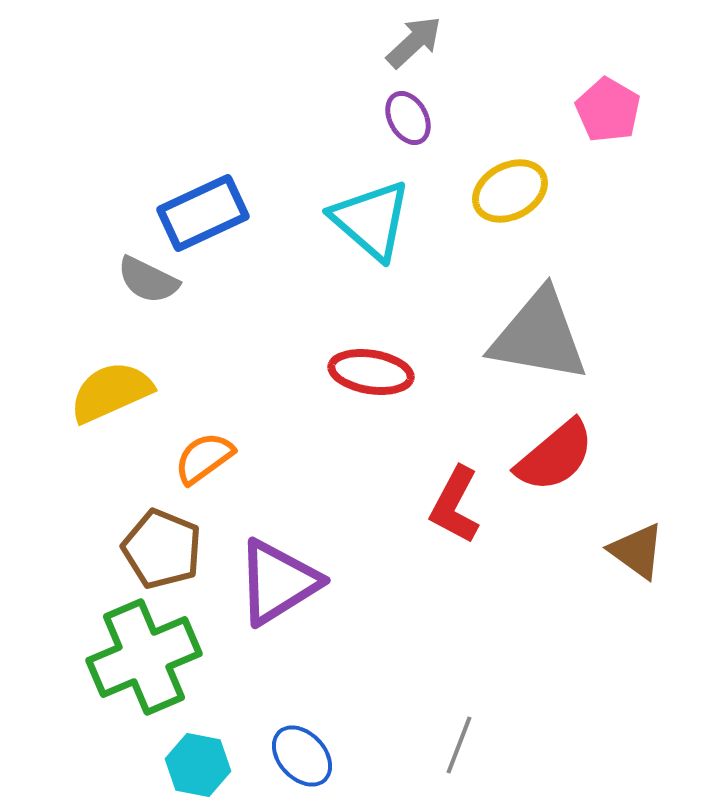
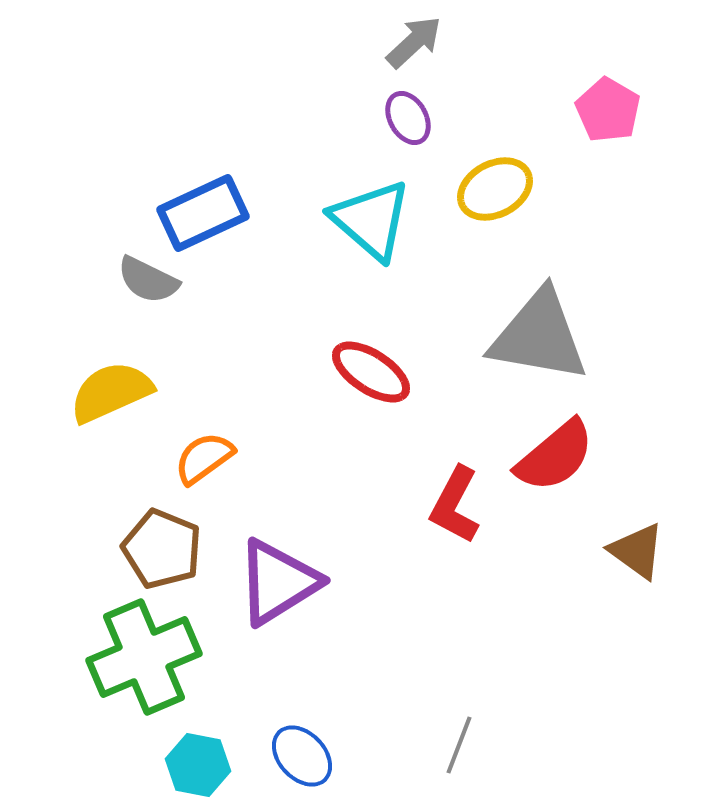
yellow ellipse: moved 15 px left, 2 px up
red ellipse: rotated 24 degrees clockwise
